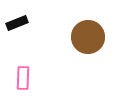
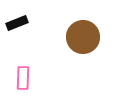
brown circle: moved 5 px left
